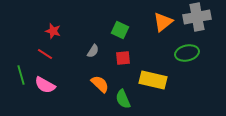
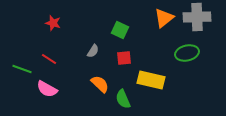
gray cross: rotated 8 degrees clockwise
orange triangle: moved 1 px right, 4 px up
red star: moved 8 px up
red line: moved 4 px right, 5 px down
red square: moved 1 px right
green line: moved 1 px right, 6 px up; rotated 54 degrees counterclockwise
yellow rectangle: moved 2 px left
pink semicircle: moved 2 px right, 4 px down
